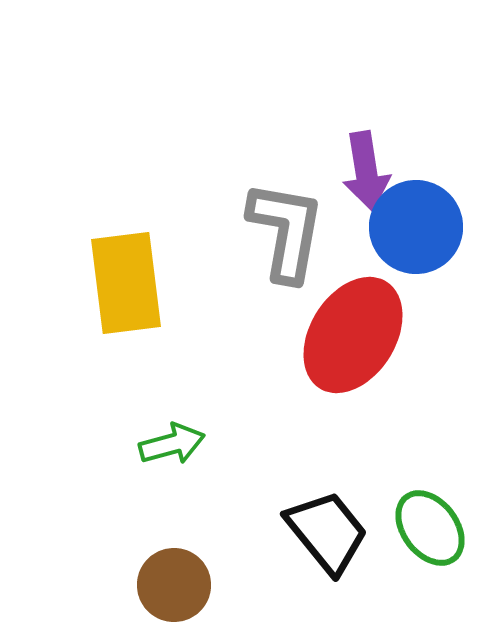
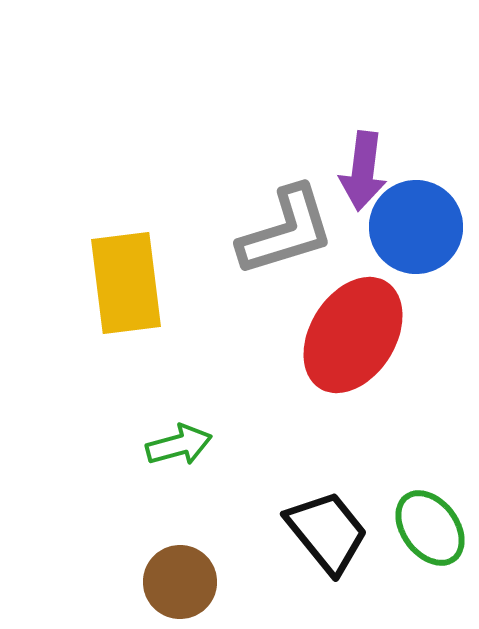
purple arrow: moved 3 px left; rotated 16 degrees clockwise
gray L-shape: rotated 63 degrees clockwise
green arrow: moved 7 px right, 1 px down
brown circle: moved 6 px right, 3 px up
